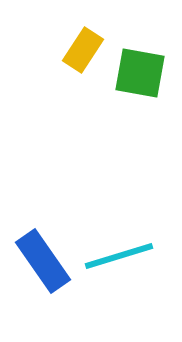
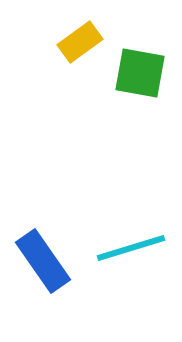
yellow rectangle: moved 3 px left, 8 px up; rotated 21 degrees clockwise
cyan line: moved 12 px right, 8 px up
